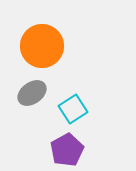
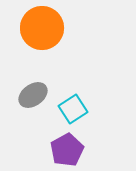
orange circle: moved 18 px up
gray ellipse: moved 1 px right, 2 px down
